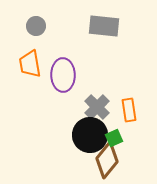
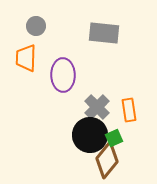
gray rectangle: moved 7 px down
orange trapezoid: moved 4 px left, 6 px up; rotated 12 degrees clockwise
